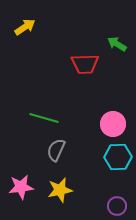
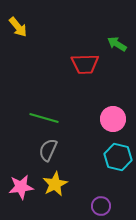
yellow arrow: moved 7 px left; rotated 85 degrees clockwise
pink circle: moved 5 px up
gray semicircle: moved 8 px left
cyan hexagon: rotated 16 degrees clockwise
yellow star: moved 5 px left, 6 px up; rotated 15 degrees counterclockwise
purple circle: moved 16 px left
